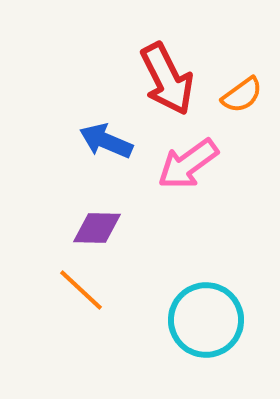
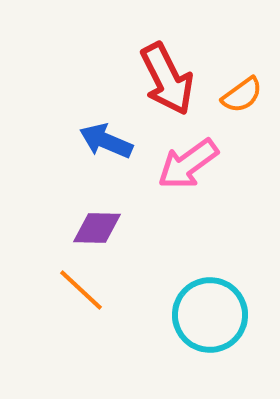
cyan circle: moved 4 px right, 5 px up
